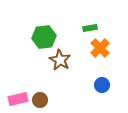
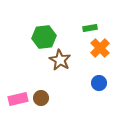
blue circle: moved 3 px left, 2 px up
brown circle: moved 1 px right, 2 px up
